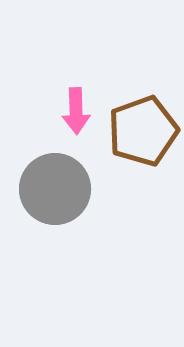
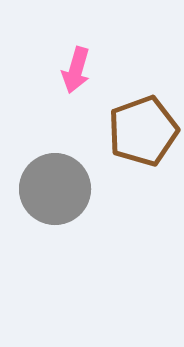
pink arrow: moved 41 px up; rotated 18 degrees clockwise
